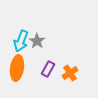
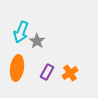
cyan arrow: moved 9 px up
purple rectangle: moved 1 px left, 3 px down
